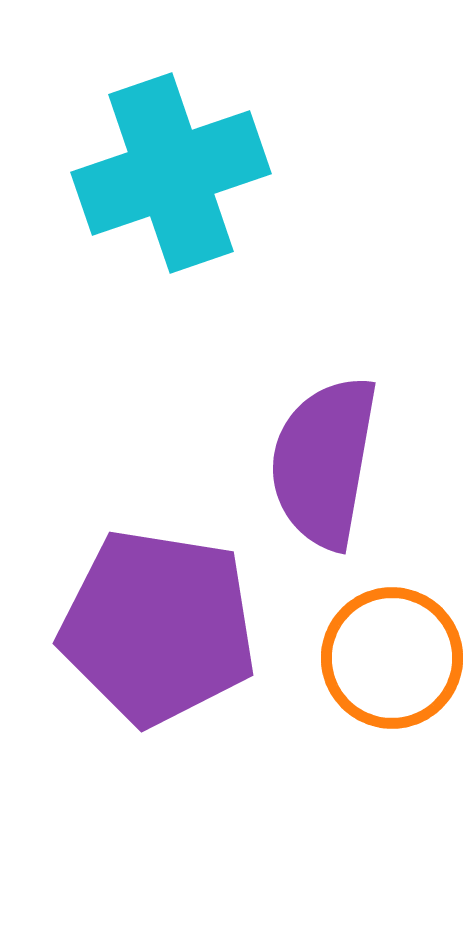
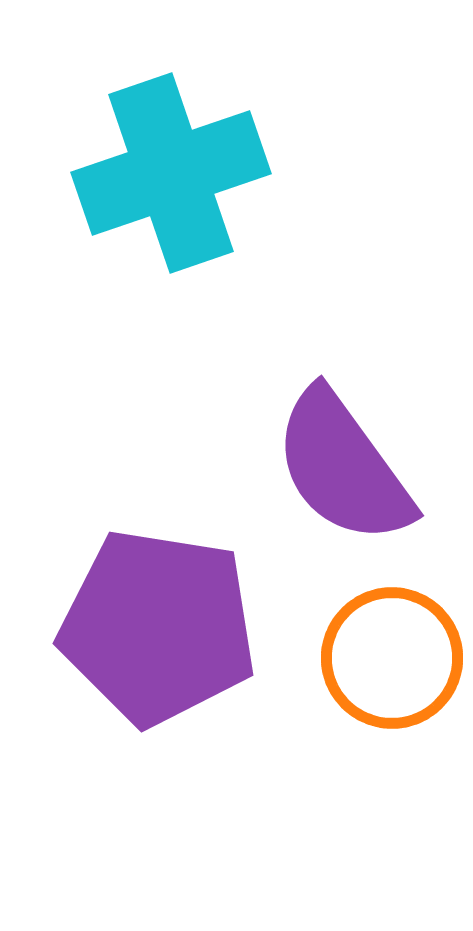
purple semicircle: moved 19 px right, 5 px down; rotated 46 degrees counterclockwise
